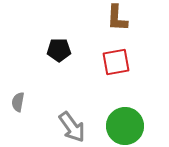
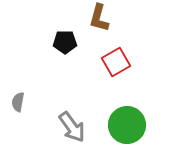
brown L-shape: moved 18 px left; rotated 12 degrees clockwise
black pentagon: moved 6 px right, 8 px up
red square: rotated 20 degrees counterclockwise
green circle: moved 2 px right, 1 px up
